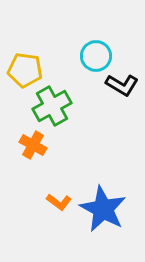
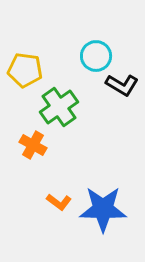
green cross: moved 7 px right, 1 px down; rotated 6 degrees counterclockwise
blue star: rotated 27 degrees counterclockwise
